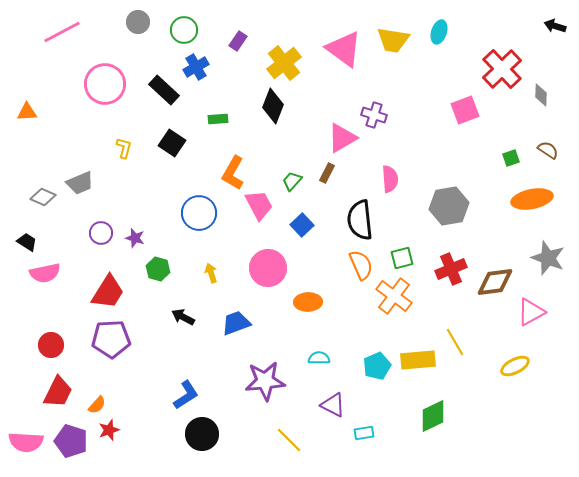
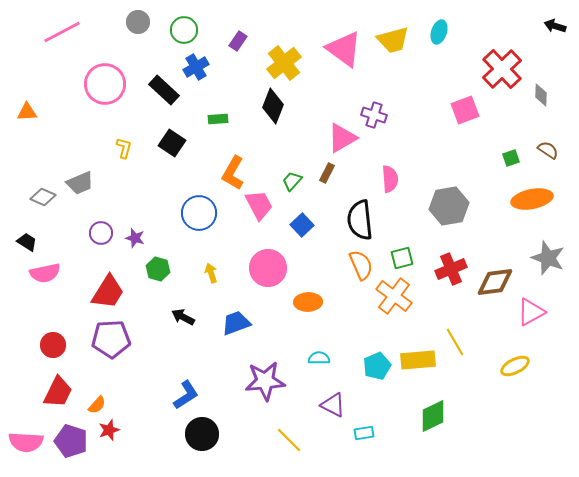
yellow trapezoid at (393, 40): rotated 24 degrees counterclockwise
red circle at (51, 345): moved 2 px right
